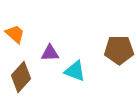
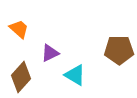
orange trapezoid: moved 4 px right, 5 px up
purple triangle: rotated 24 degrees counterclockwise
cyan triangle: moved 4 px down; rotated 10 degrees clockwise
